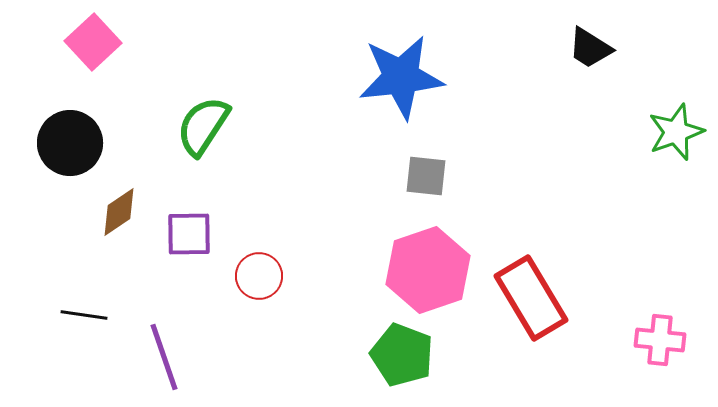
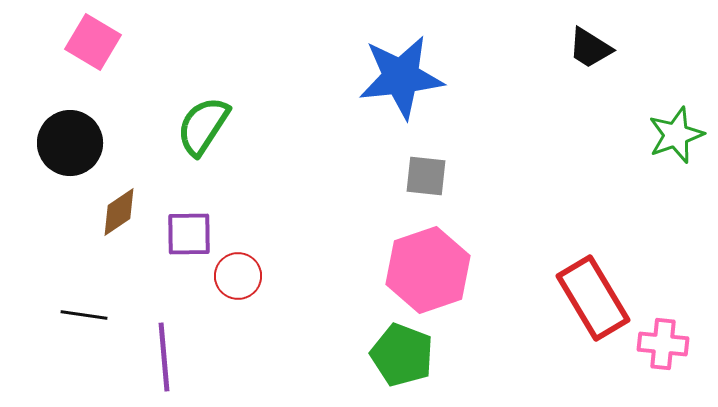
pink square: rotated 16 degrees counterclockwise
green star: moved 3 px down
red circle: moved 21 px left
red rectangle: moved 62 px right
pink cross: moved 3 px right, 4 px down
purple line: rotated 14 degrees clockwise
